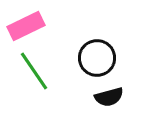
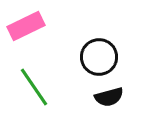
black circle: moved 2 px right, 1 px up
green line: moved 16 px down
